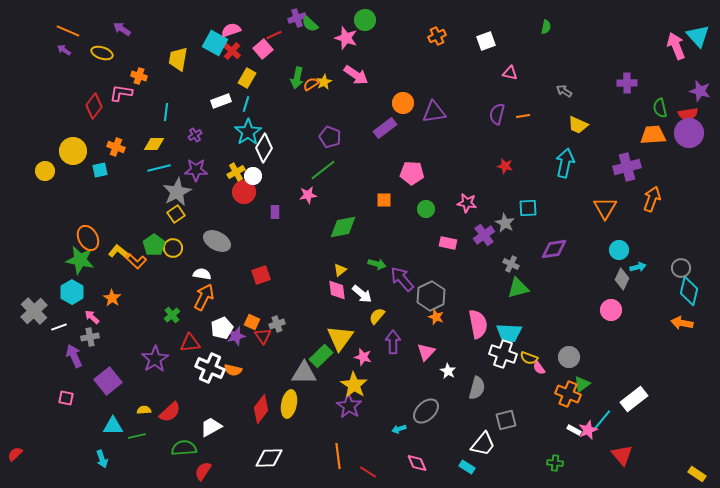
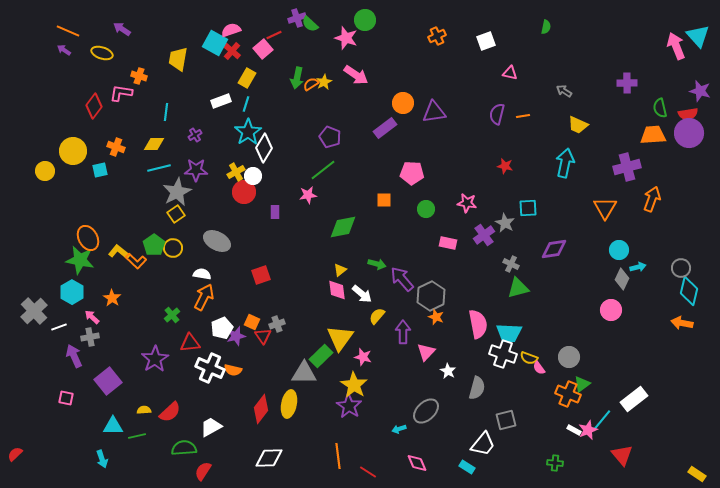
purple arrow at (393, 342): moved 10 px right, 10 px up
